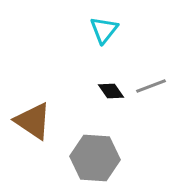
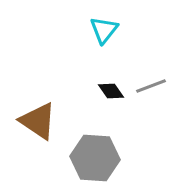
brown triangle: moved 5 px right
